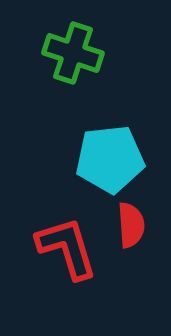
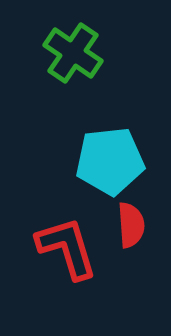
green cross: rotated 16 degrees clockwise
cyan pentagon: moved 2 px down
